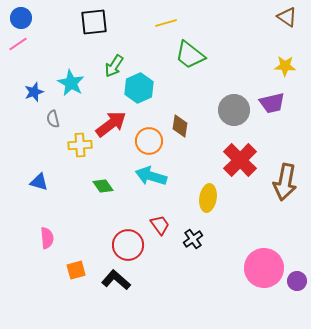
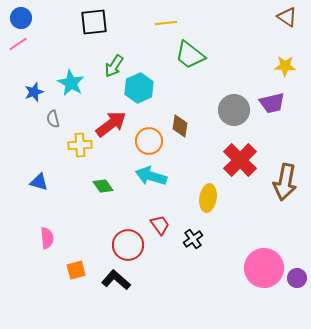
yellow line: rotated 10 degrees clockwise
purple circle: moved 3 px up
